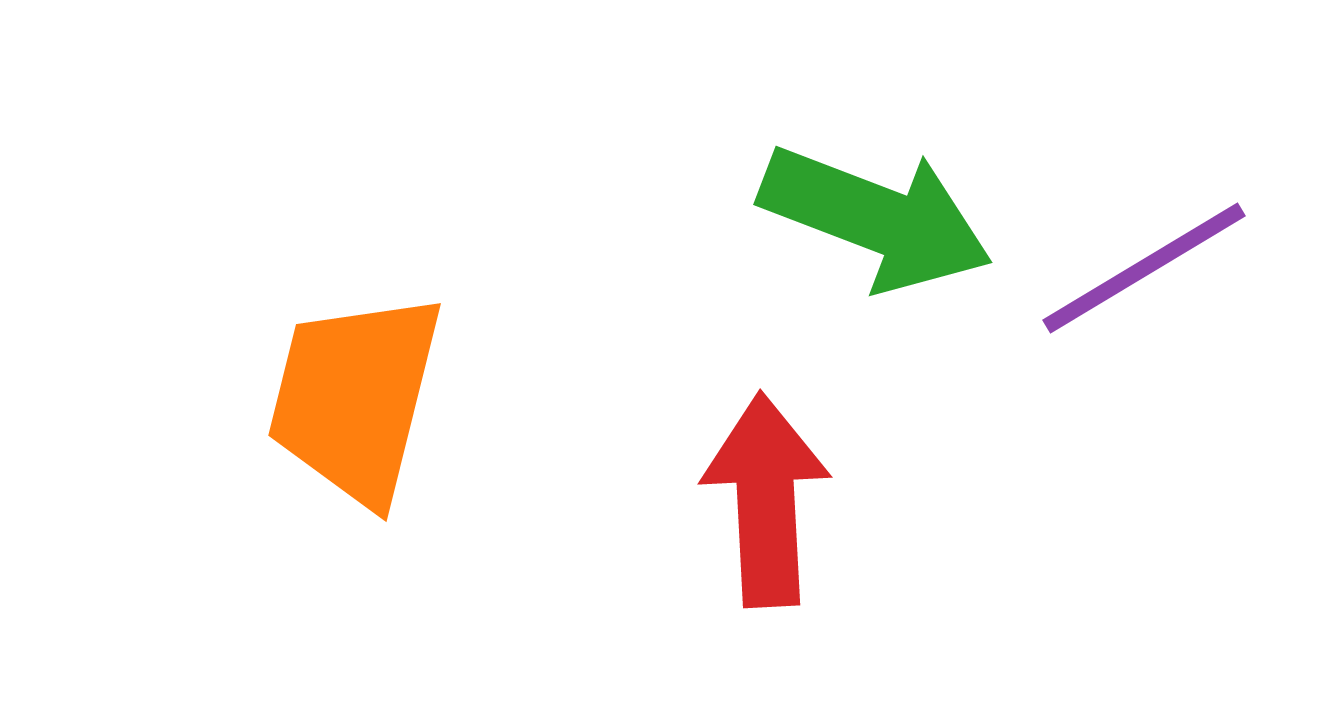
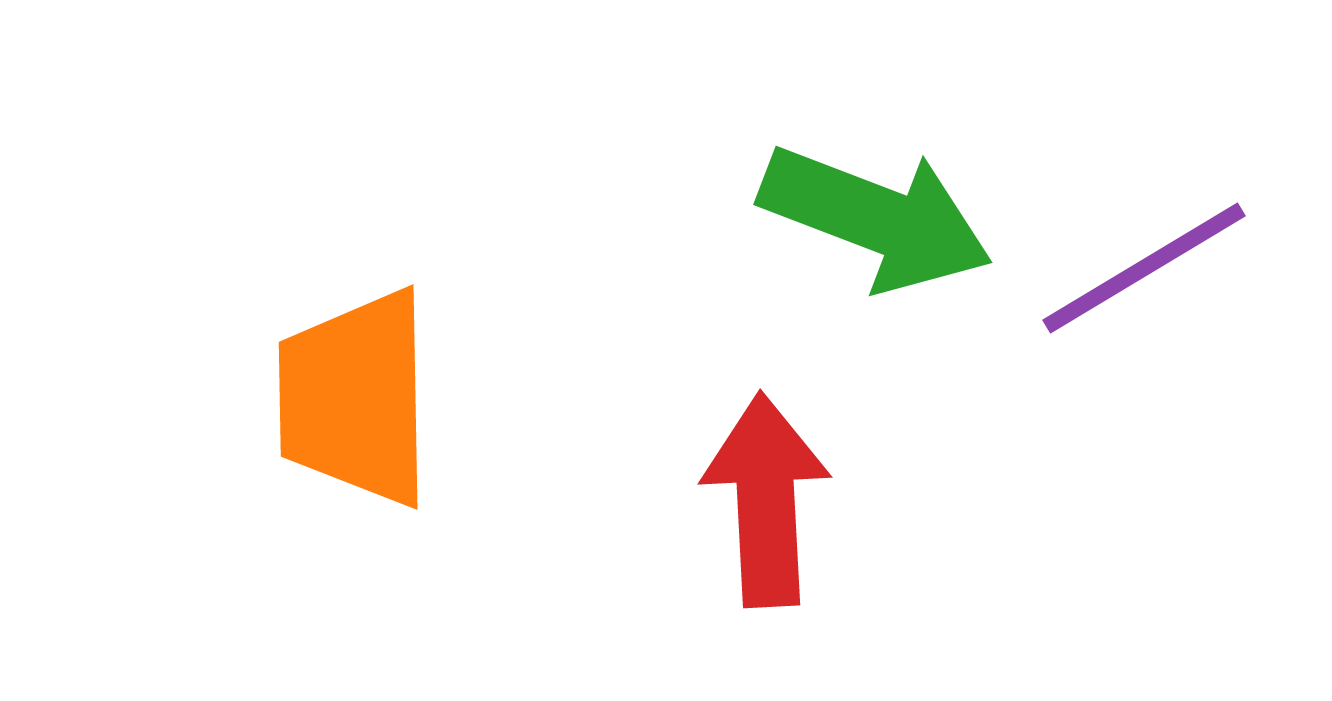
orange trapezoid: rotated 15 degrees counterclockwise
